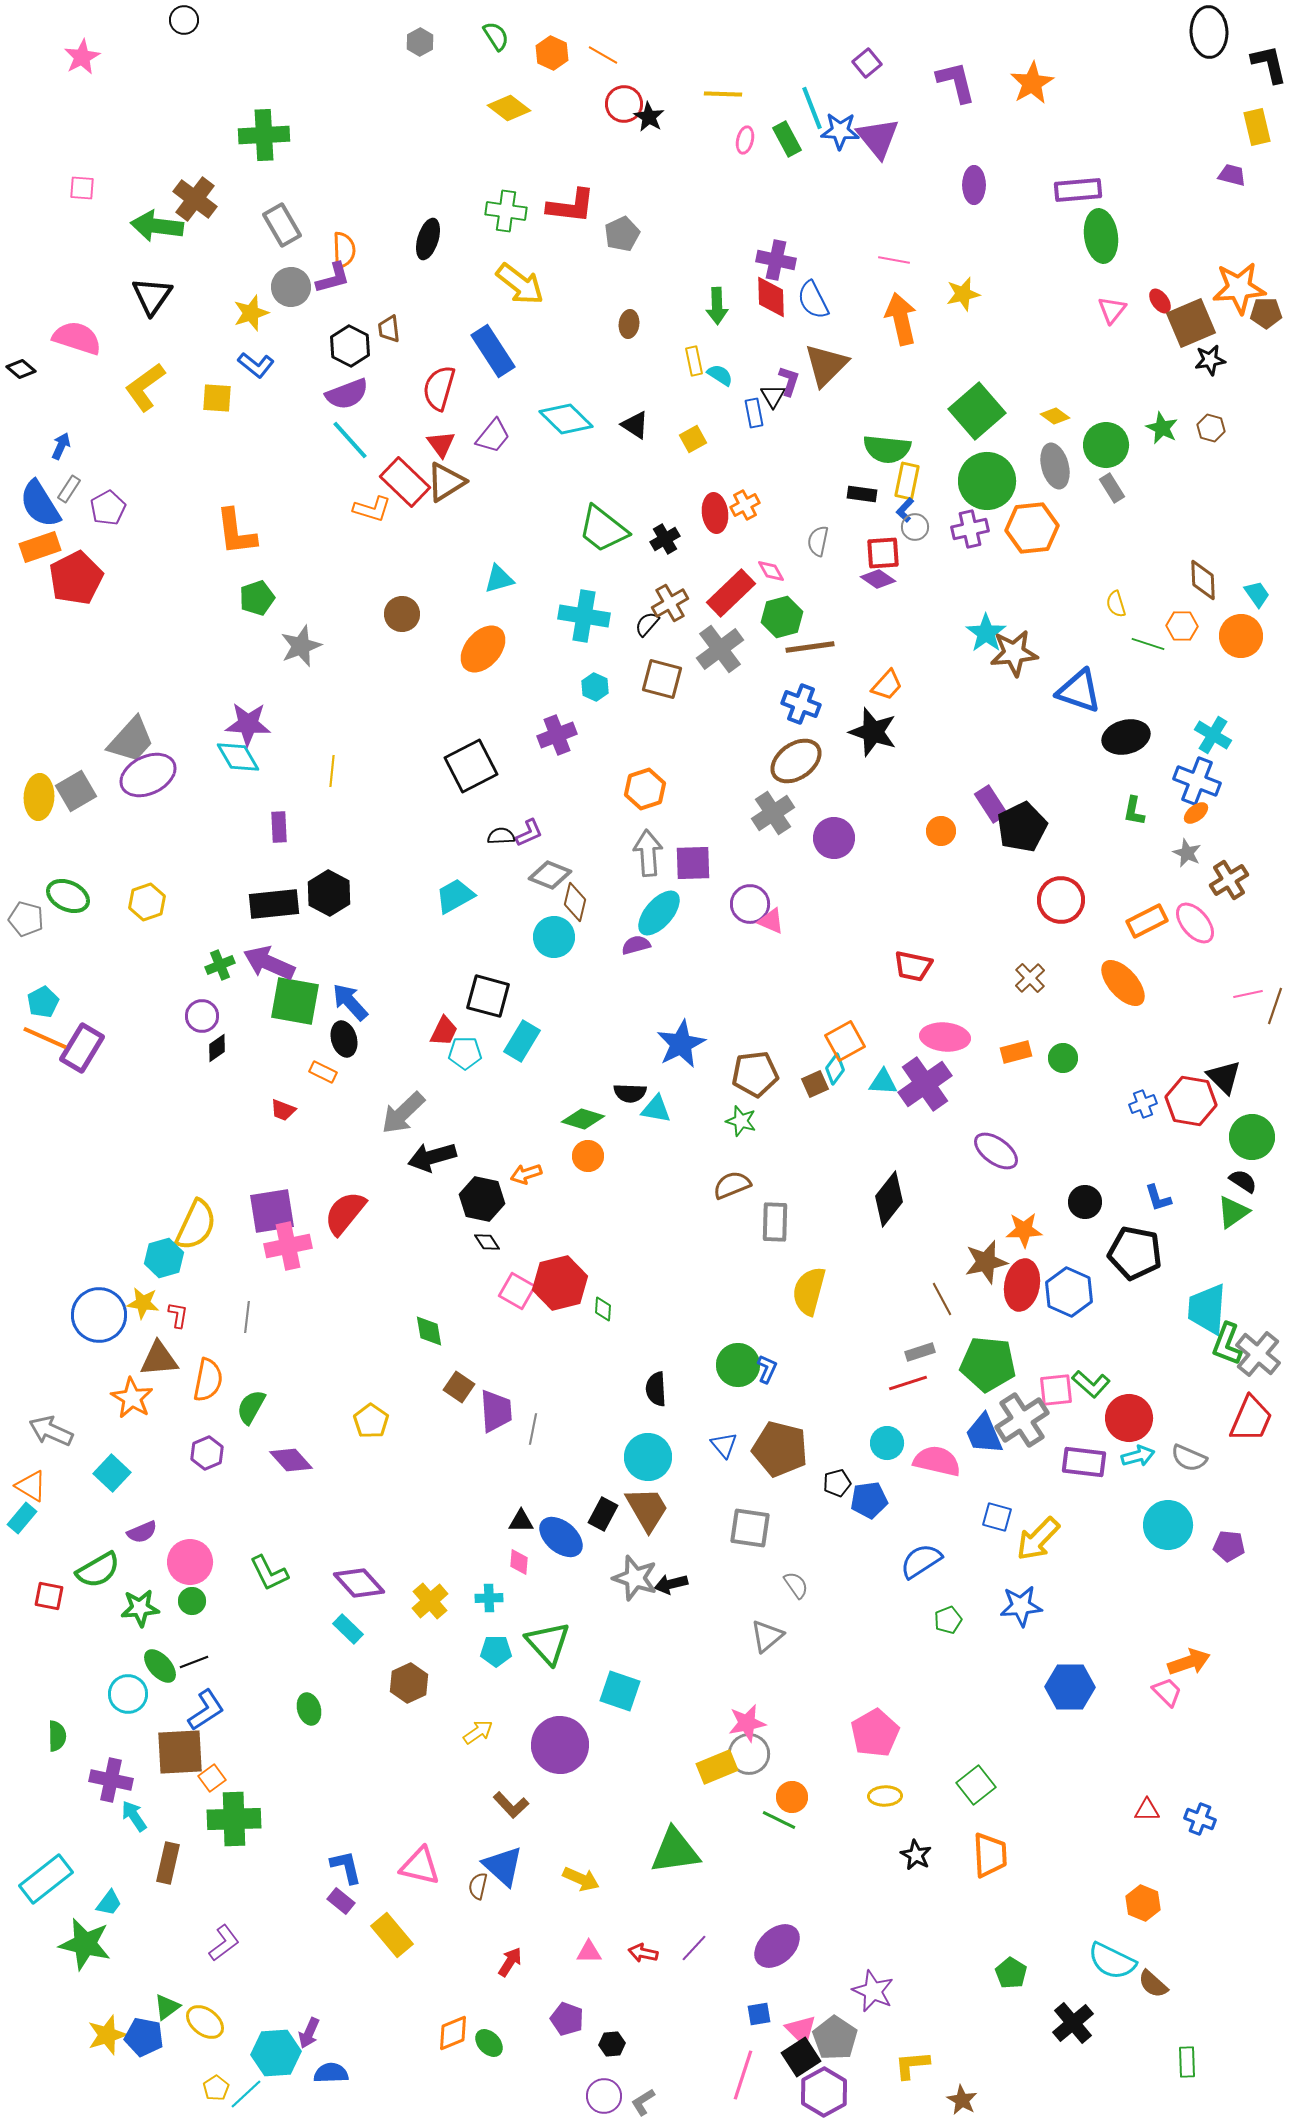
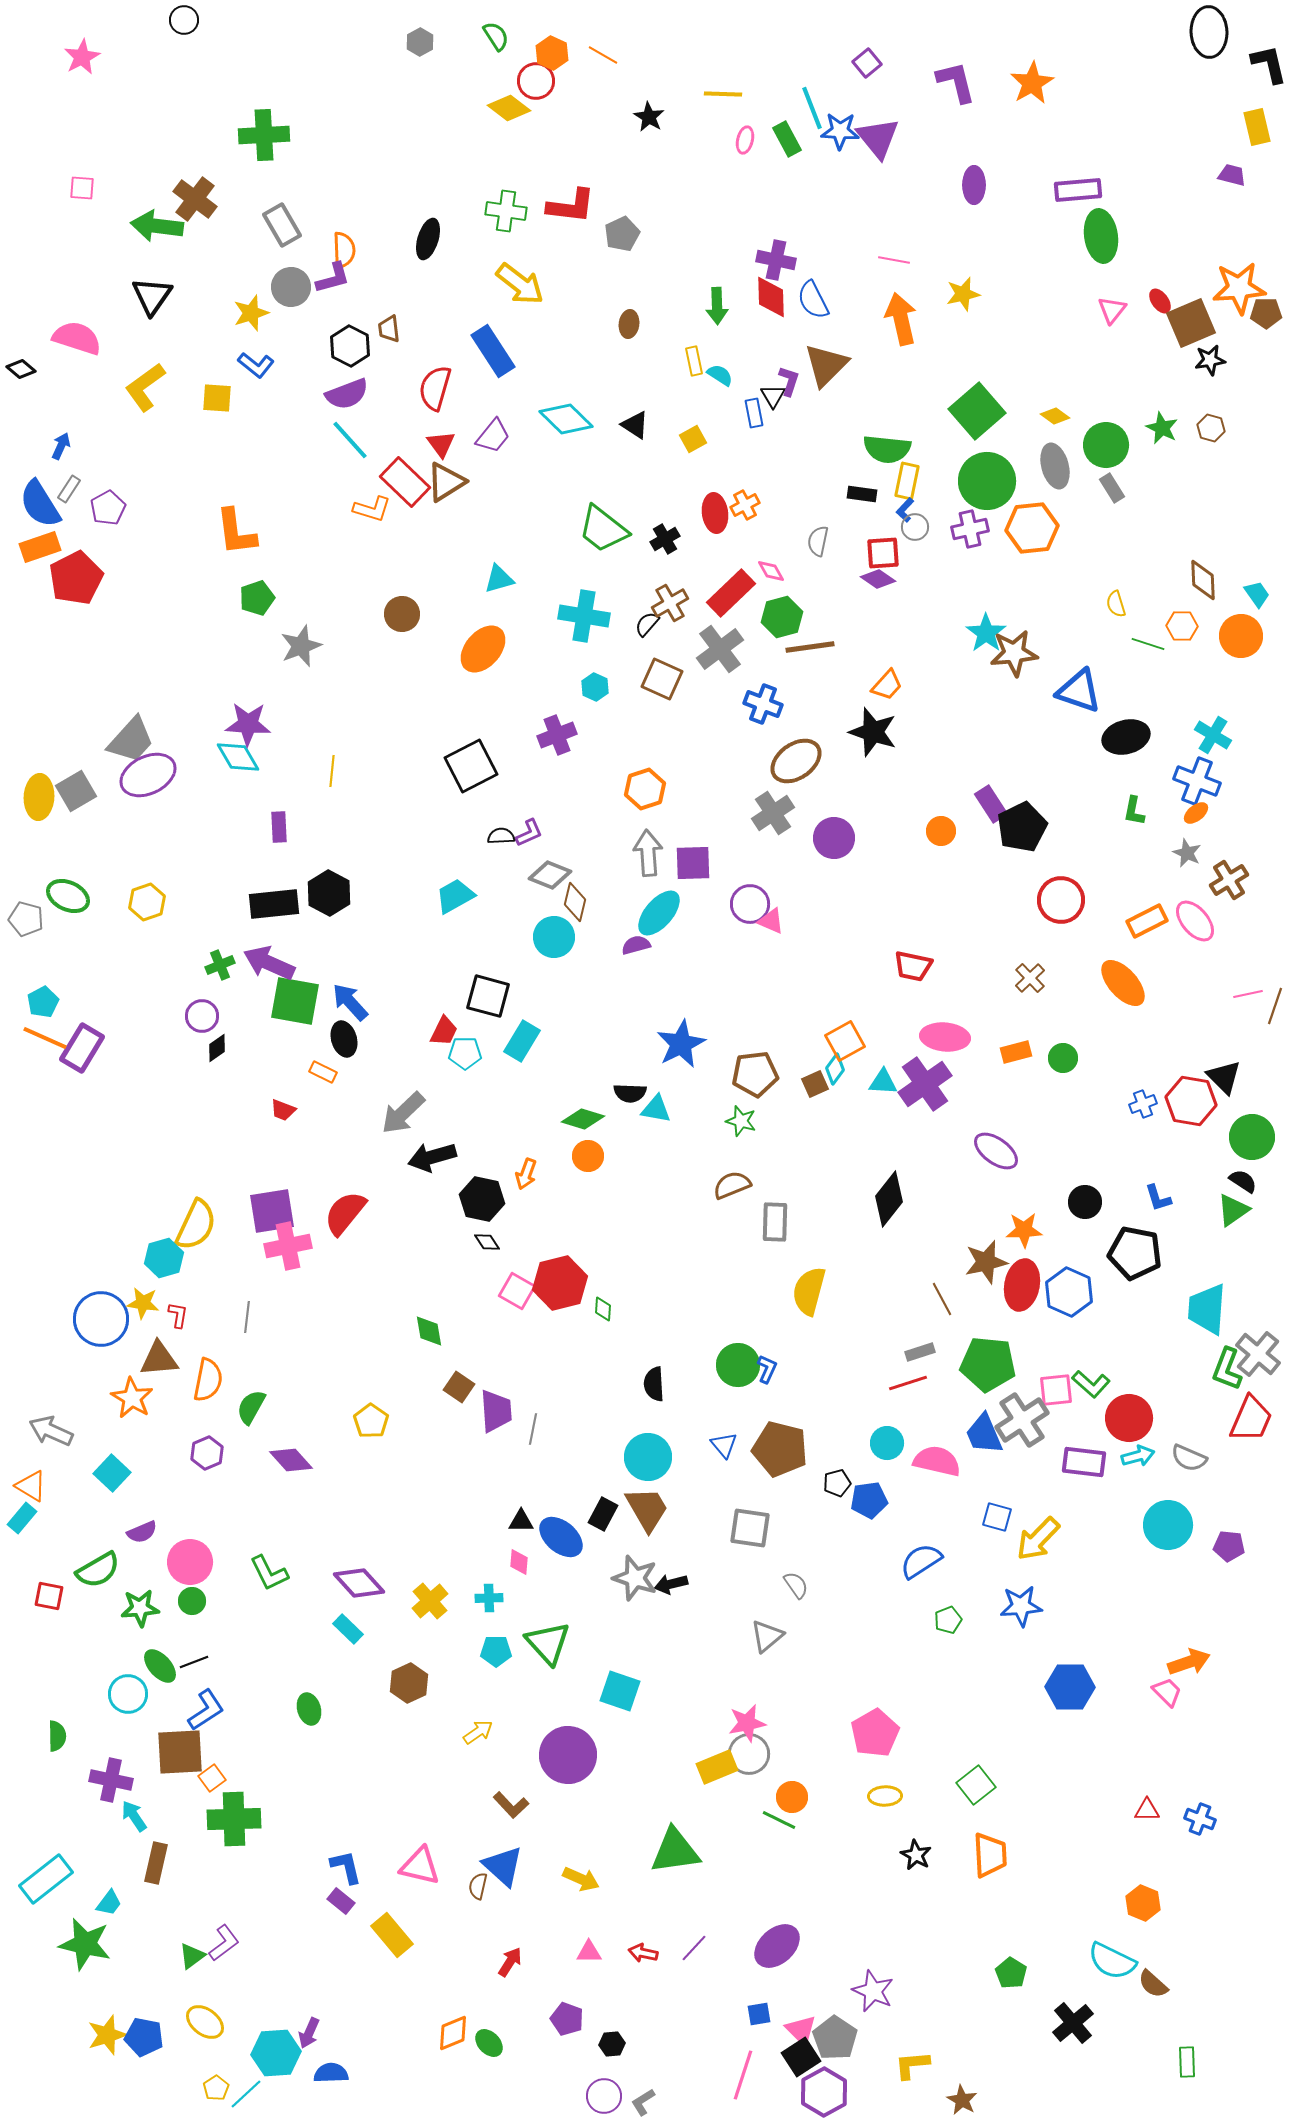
red circle at (624, 104): moved 88 px left, 23 px up
red semicircle at (439, 388): moved 4 px left
brown square at (662, 679): rotated 9 degrees clockwise
blue cross at (801, 704): moved 38 px left
pink ellipse at (1195, 923): moved 2 px up
orange arrow at (526, 1174): rotated 52 degrees counterclockwise
green triangle at (1233, 1212): moved 2 px up
blue circle at (99, 1315): moved 2 px right, 4 px down
green L-shape at (1227, 1344): moved 25 px down
black semicircle at (656, 1389): moved 2 px left, 5 px up
purple circle at (560, 1745): moved 8 px right, 10 px down
brown rectangle at (168, 1863): moved 12 px left
green triangle at (167, 2007): moved 25 px right, 51 px up
